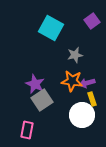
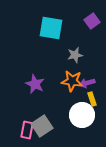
cyan square: rotated 20 degrees counterclockwise
gray square: moved 26 px down
